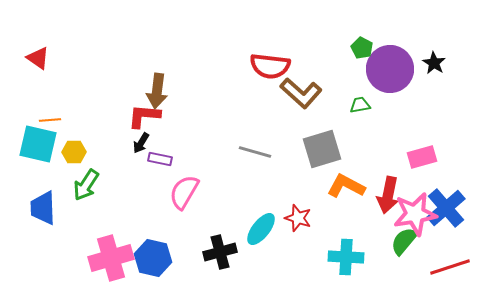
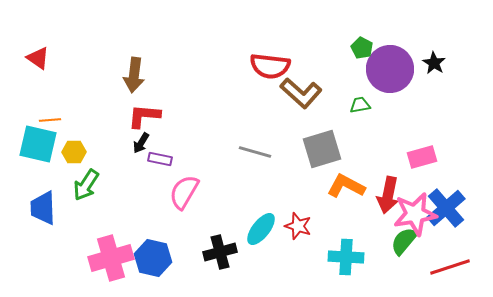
brown arrow: moved 23 px left, 16 px up
red star: moved 8 px down
